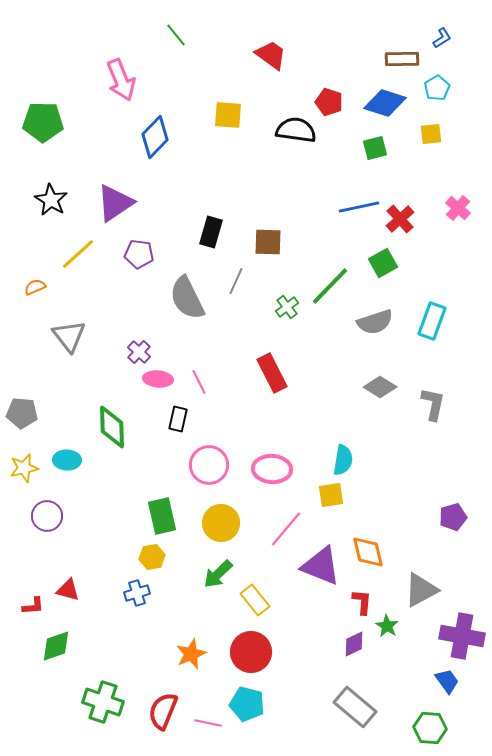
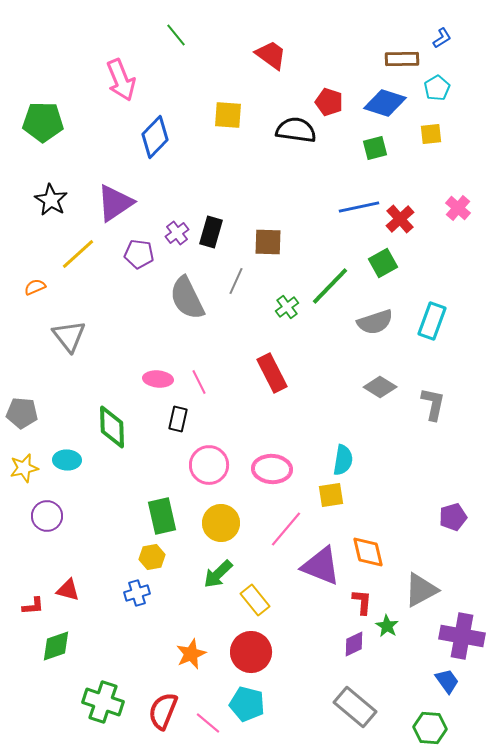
purple cross at (139, 352): moved 38 px right, 119 px up; rotated 10 degrees clockwise
pink line at (208, 723): rotated 28 degrees clockwise
